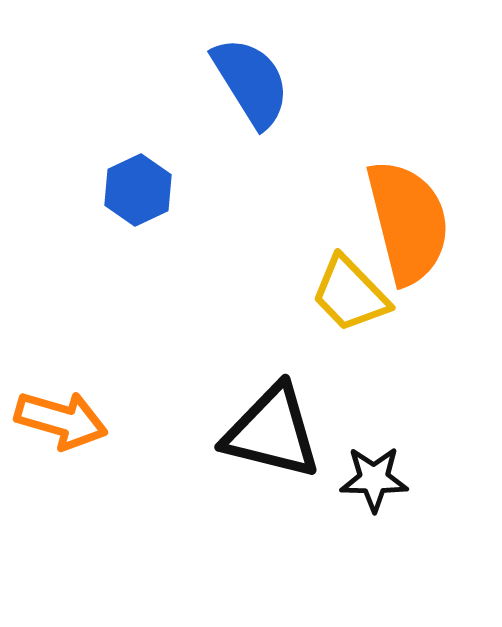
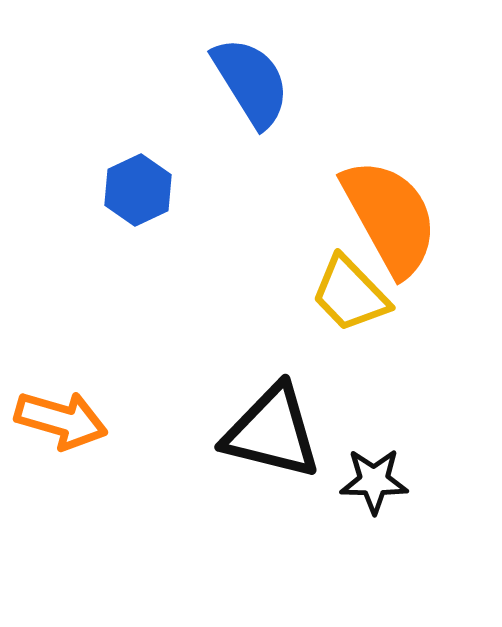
orange semicircle: moved 18 px left, 5 px up; rotated 15 degrees counterclockwise
black star: moved 2 px down
